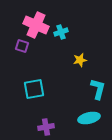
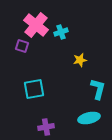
pink cross: rotated 15 degrees clockwise
